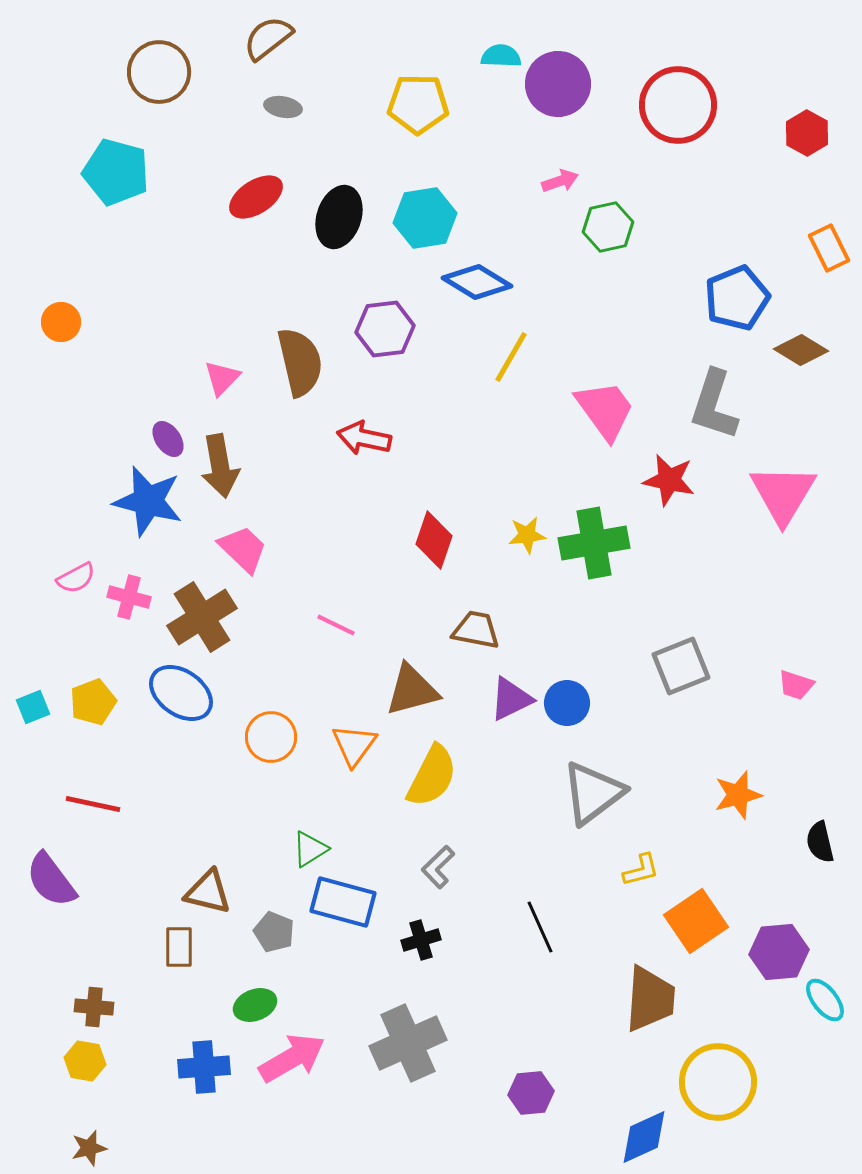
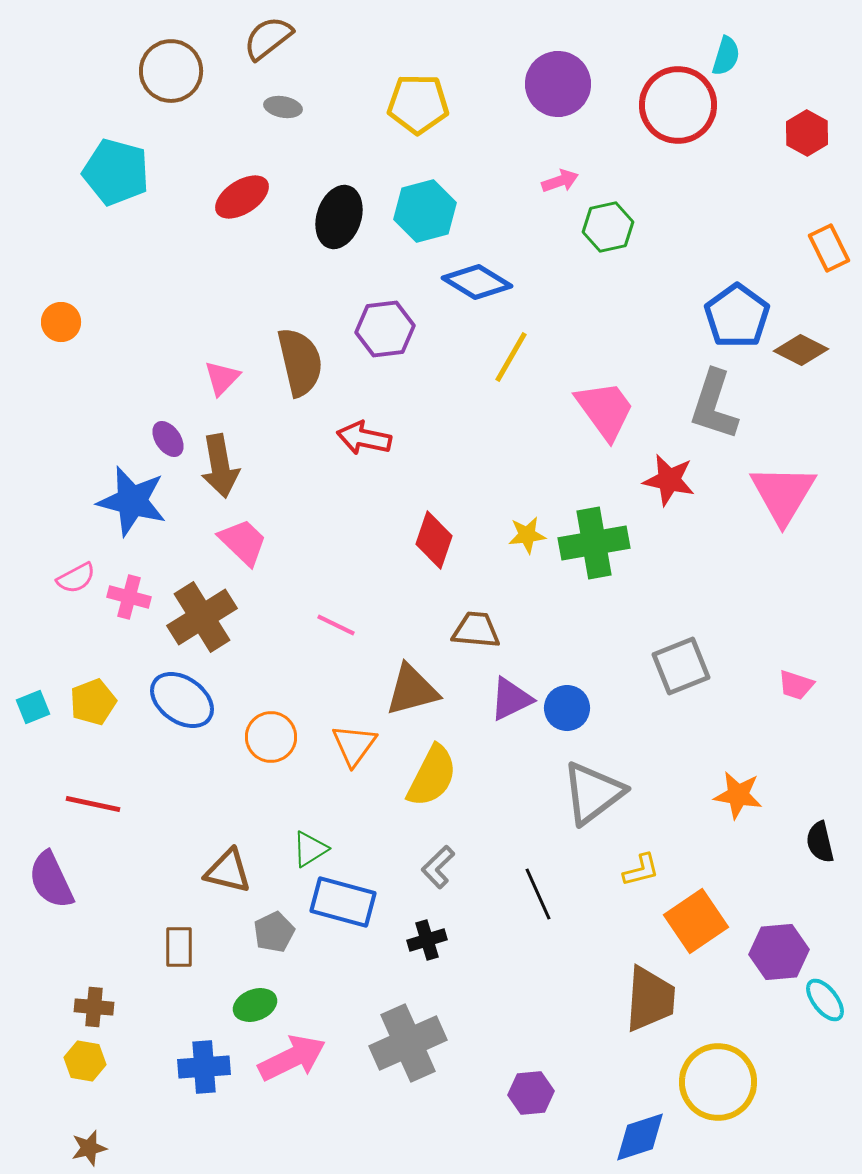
cyan semicircle at (501, 56): moved 225 px right; rotated 105 degrees clockwise
brown circle at (159, 72): moved 12 px right, 1 px up
red ellipse at (256, 197): moved 14 px left
cyan hexagon at (425, 218): moved 7 px up; rotated 6 degrees counterclockwise
blue pentagon at (737, 298): moved 18 px down; rotated 14 degrees counterclockwise
brown diamond at (801, 350): rotated 4 degrees counterclockwise
blue star at (148, 501): moved 16 px left
pink trapezoid at (243, 549): moved 7 px up
brown trapezoid at (476, 630): rotated 6 degrees counterclockwise
blue ellipse at (181, 693): moved 1 px right, 7 px down
blue circle at (567, 703): moved 5 px down
orange star at (738, 795): rotated 24 degrees clockwise
purple semicircle at (51, 880): rotated 12 degrees clockwise
brown triangle at (208, 892): moved 20 px right, 21 px up
black line at (540, 927): moved 2 px left, 33 px up
gray pentagon at (274, 932): rotated 24 degrees clockwise
black cross at (421, 940): moved 6 px right
pink arrow at (292, 1058): rotated 4 degrees clockwise
blue diamond at (644, 1137): moved 4 px left; rotated 6 degrees clockwise
